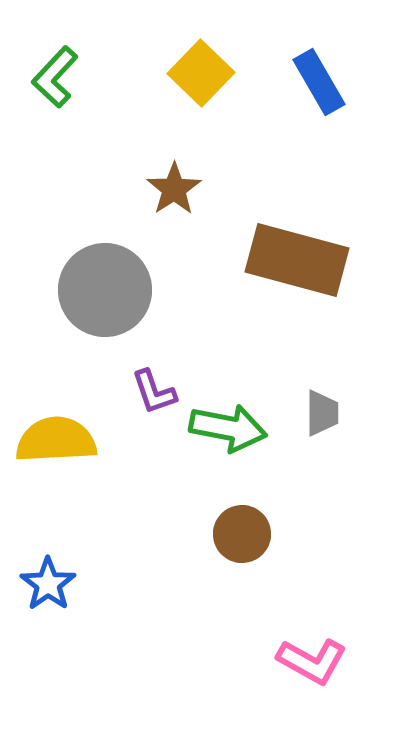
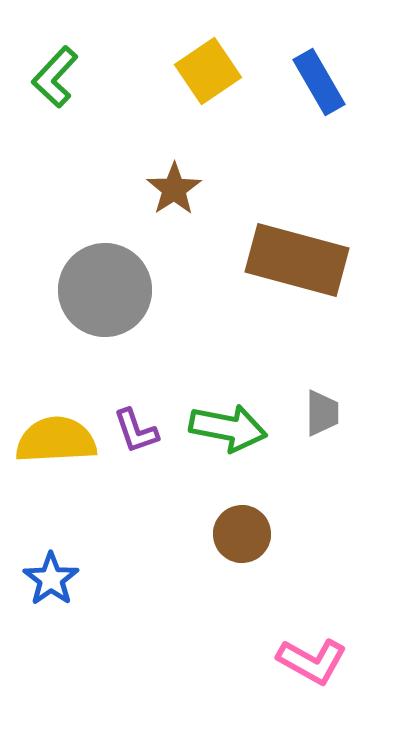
yellow square: moved 7 px right, 2 px up; rotated 12 degrees clockwise
purple L-shape: moved 18 px left, 39 px down
blue star: moved 3 px right, 5 px up
